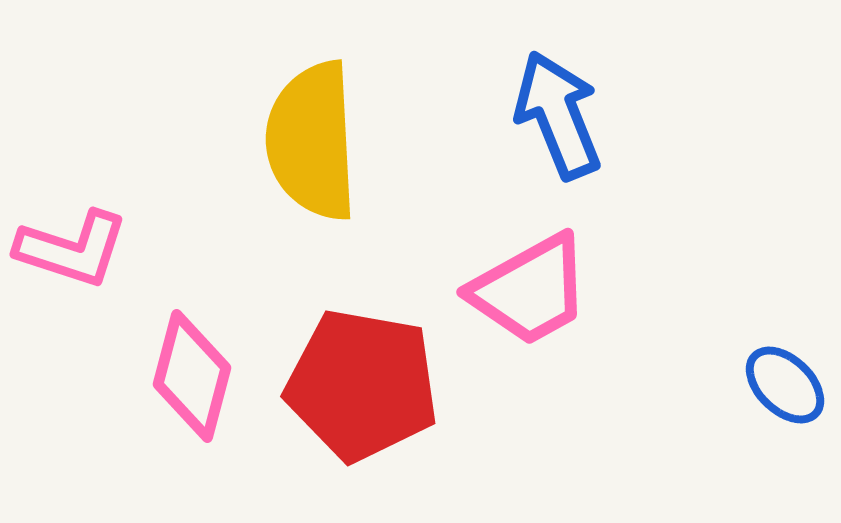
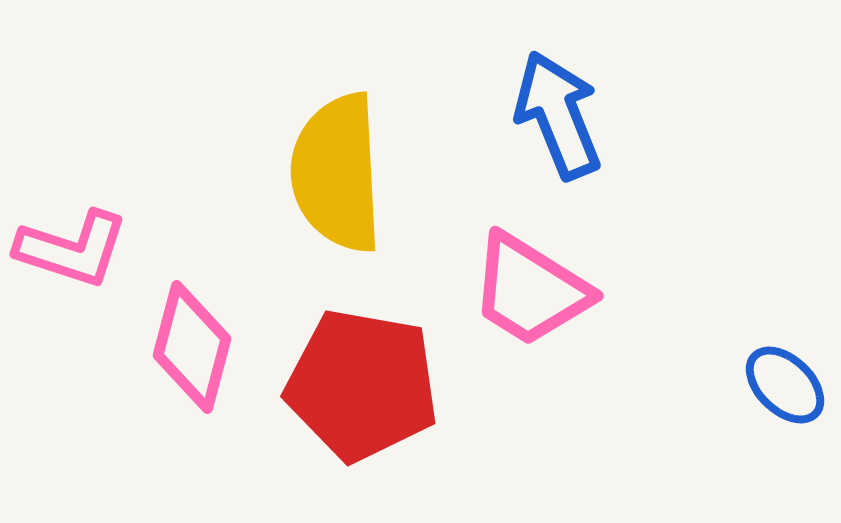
yellow semicircle: moved 25 px right, 32 px down
pink trapezoid: rotated 61 degrees clockwise
pink diamond: moved 29 px up
